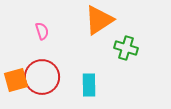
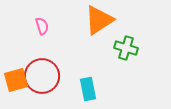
pink semicircle: moved 5 px up
red circle: moved 1 px up
cyan rectangle: moved 1 px left, 4 px down; rotated 10 degrees counterclockwise
